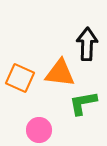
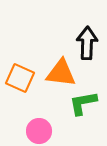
black arrow: moved 1 px up
orange triangle: moved 1 px right
pink circle: moved 1 px down
